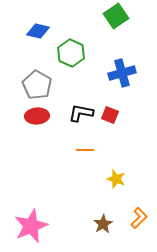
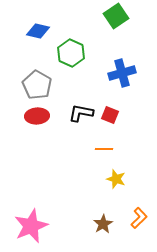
orange line: moved 19 px right, 1 px up
